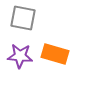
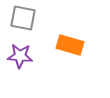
orange rectangle: moved 15 px right, 9 px up
